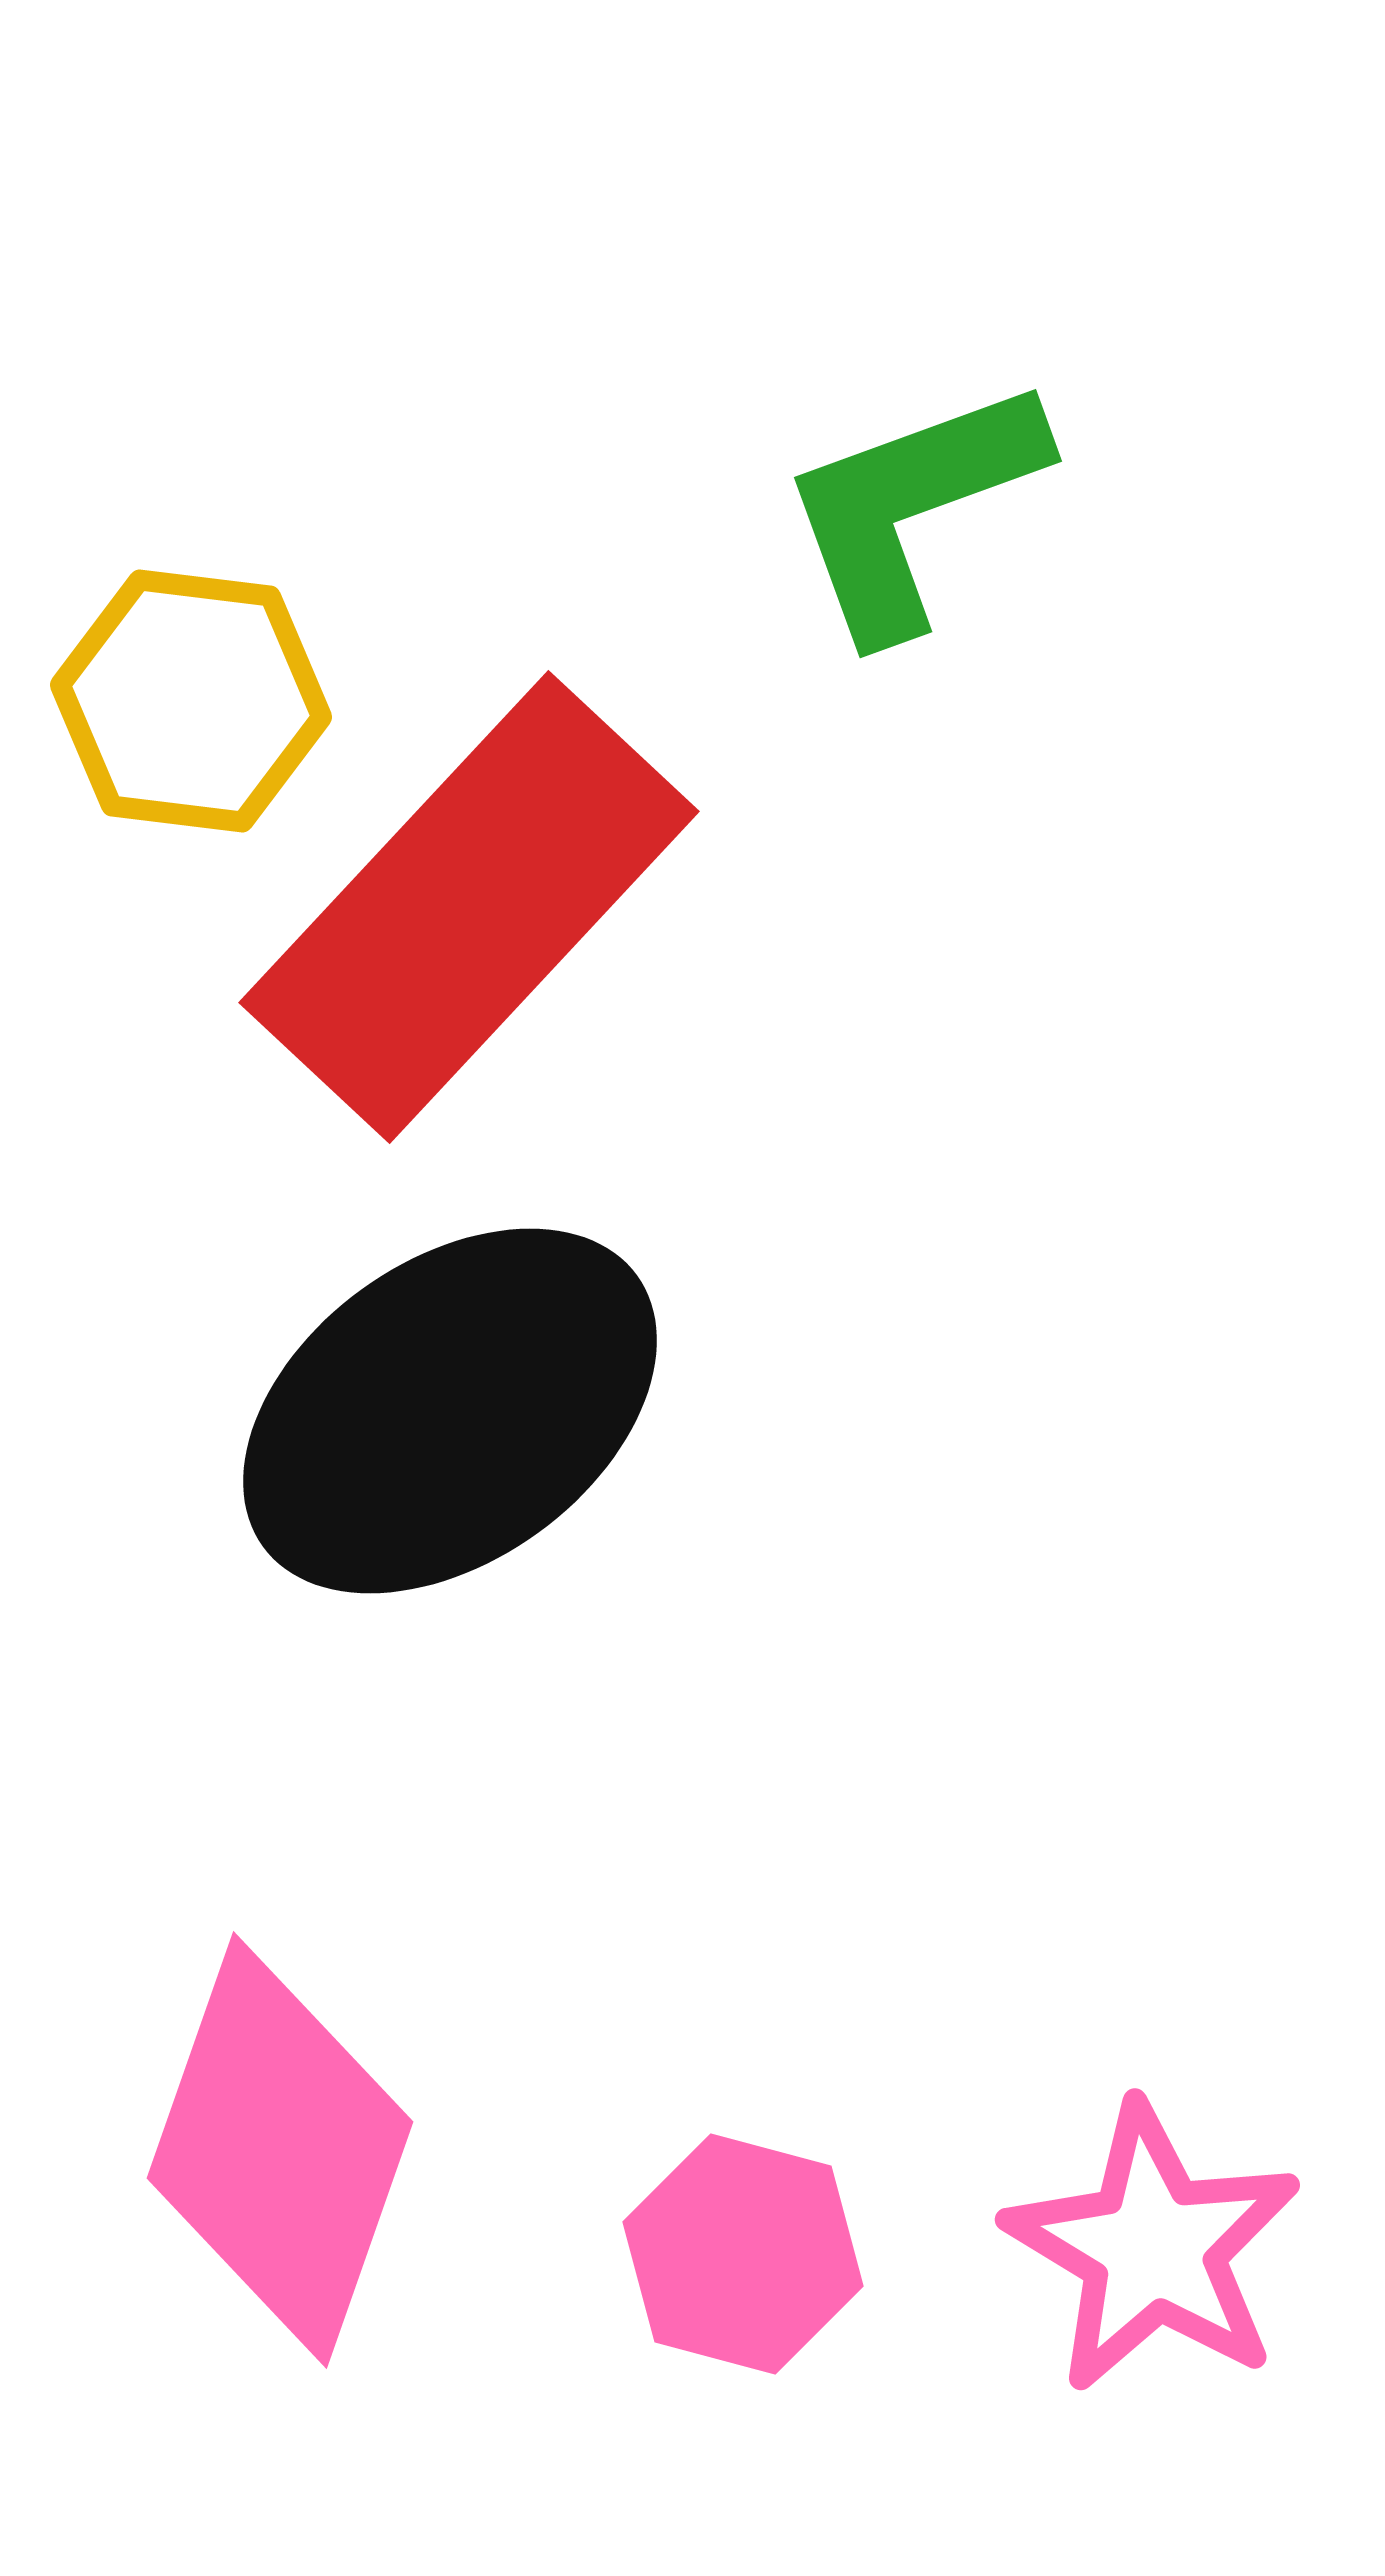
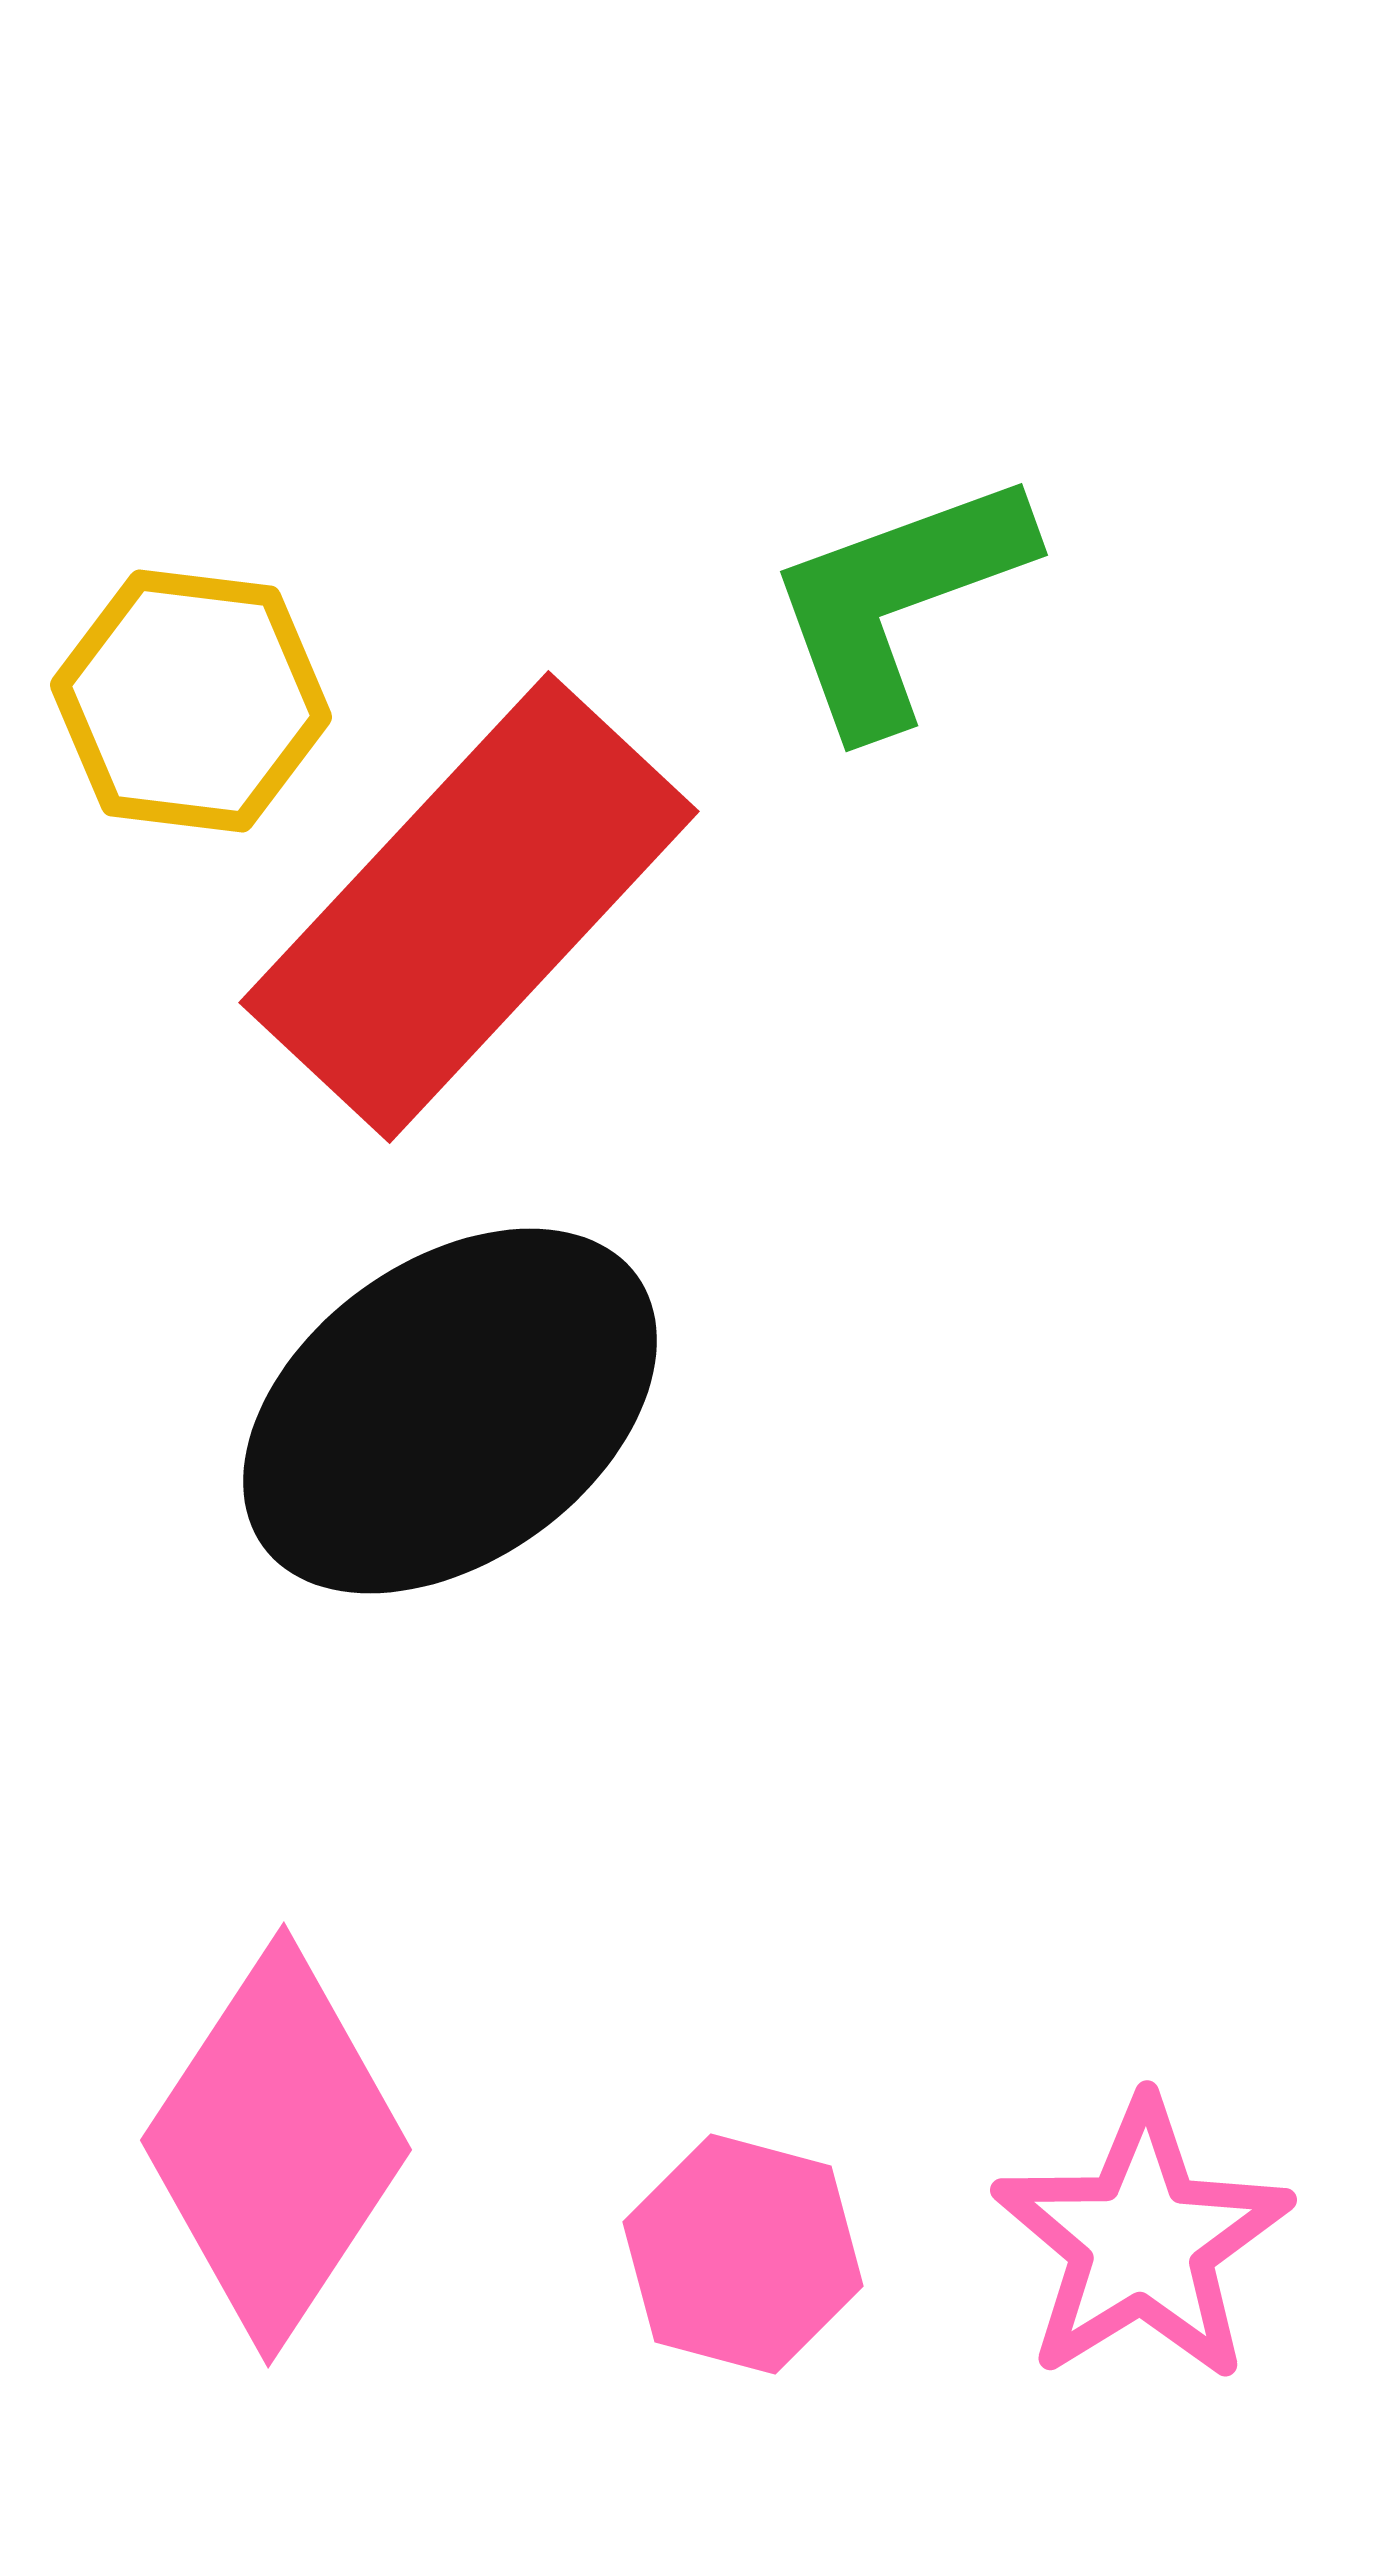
green L-shape: moved 14 px left, 94 px down
pink diamond: moved 4 px left, 5 px up; rotated 14 degrees clockwise
pink star: moved 11 px left, 7 px up; rotated 9 degrees clockwise
